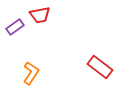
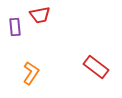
purple rectangle: rotated 60 degrees counterclockwise
red rectangle: moved 4 px left
